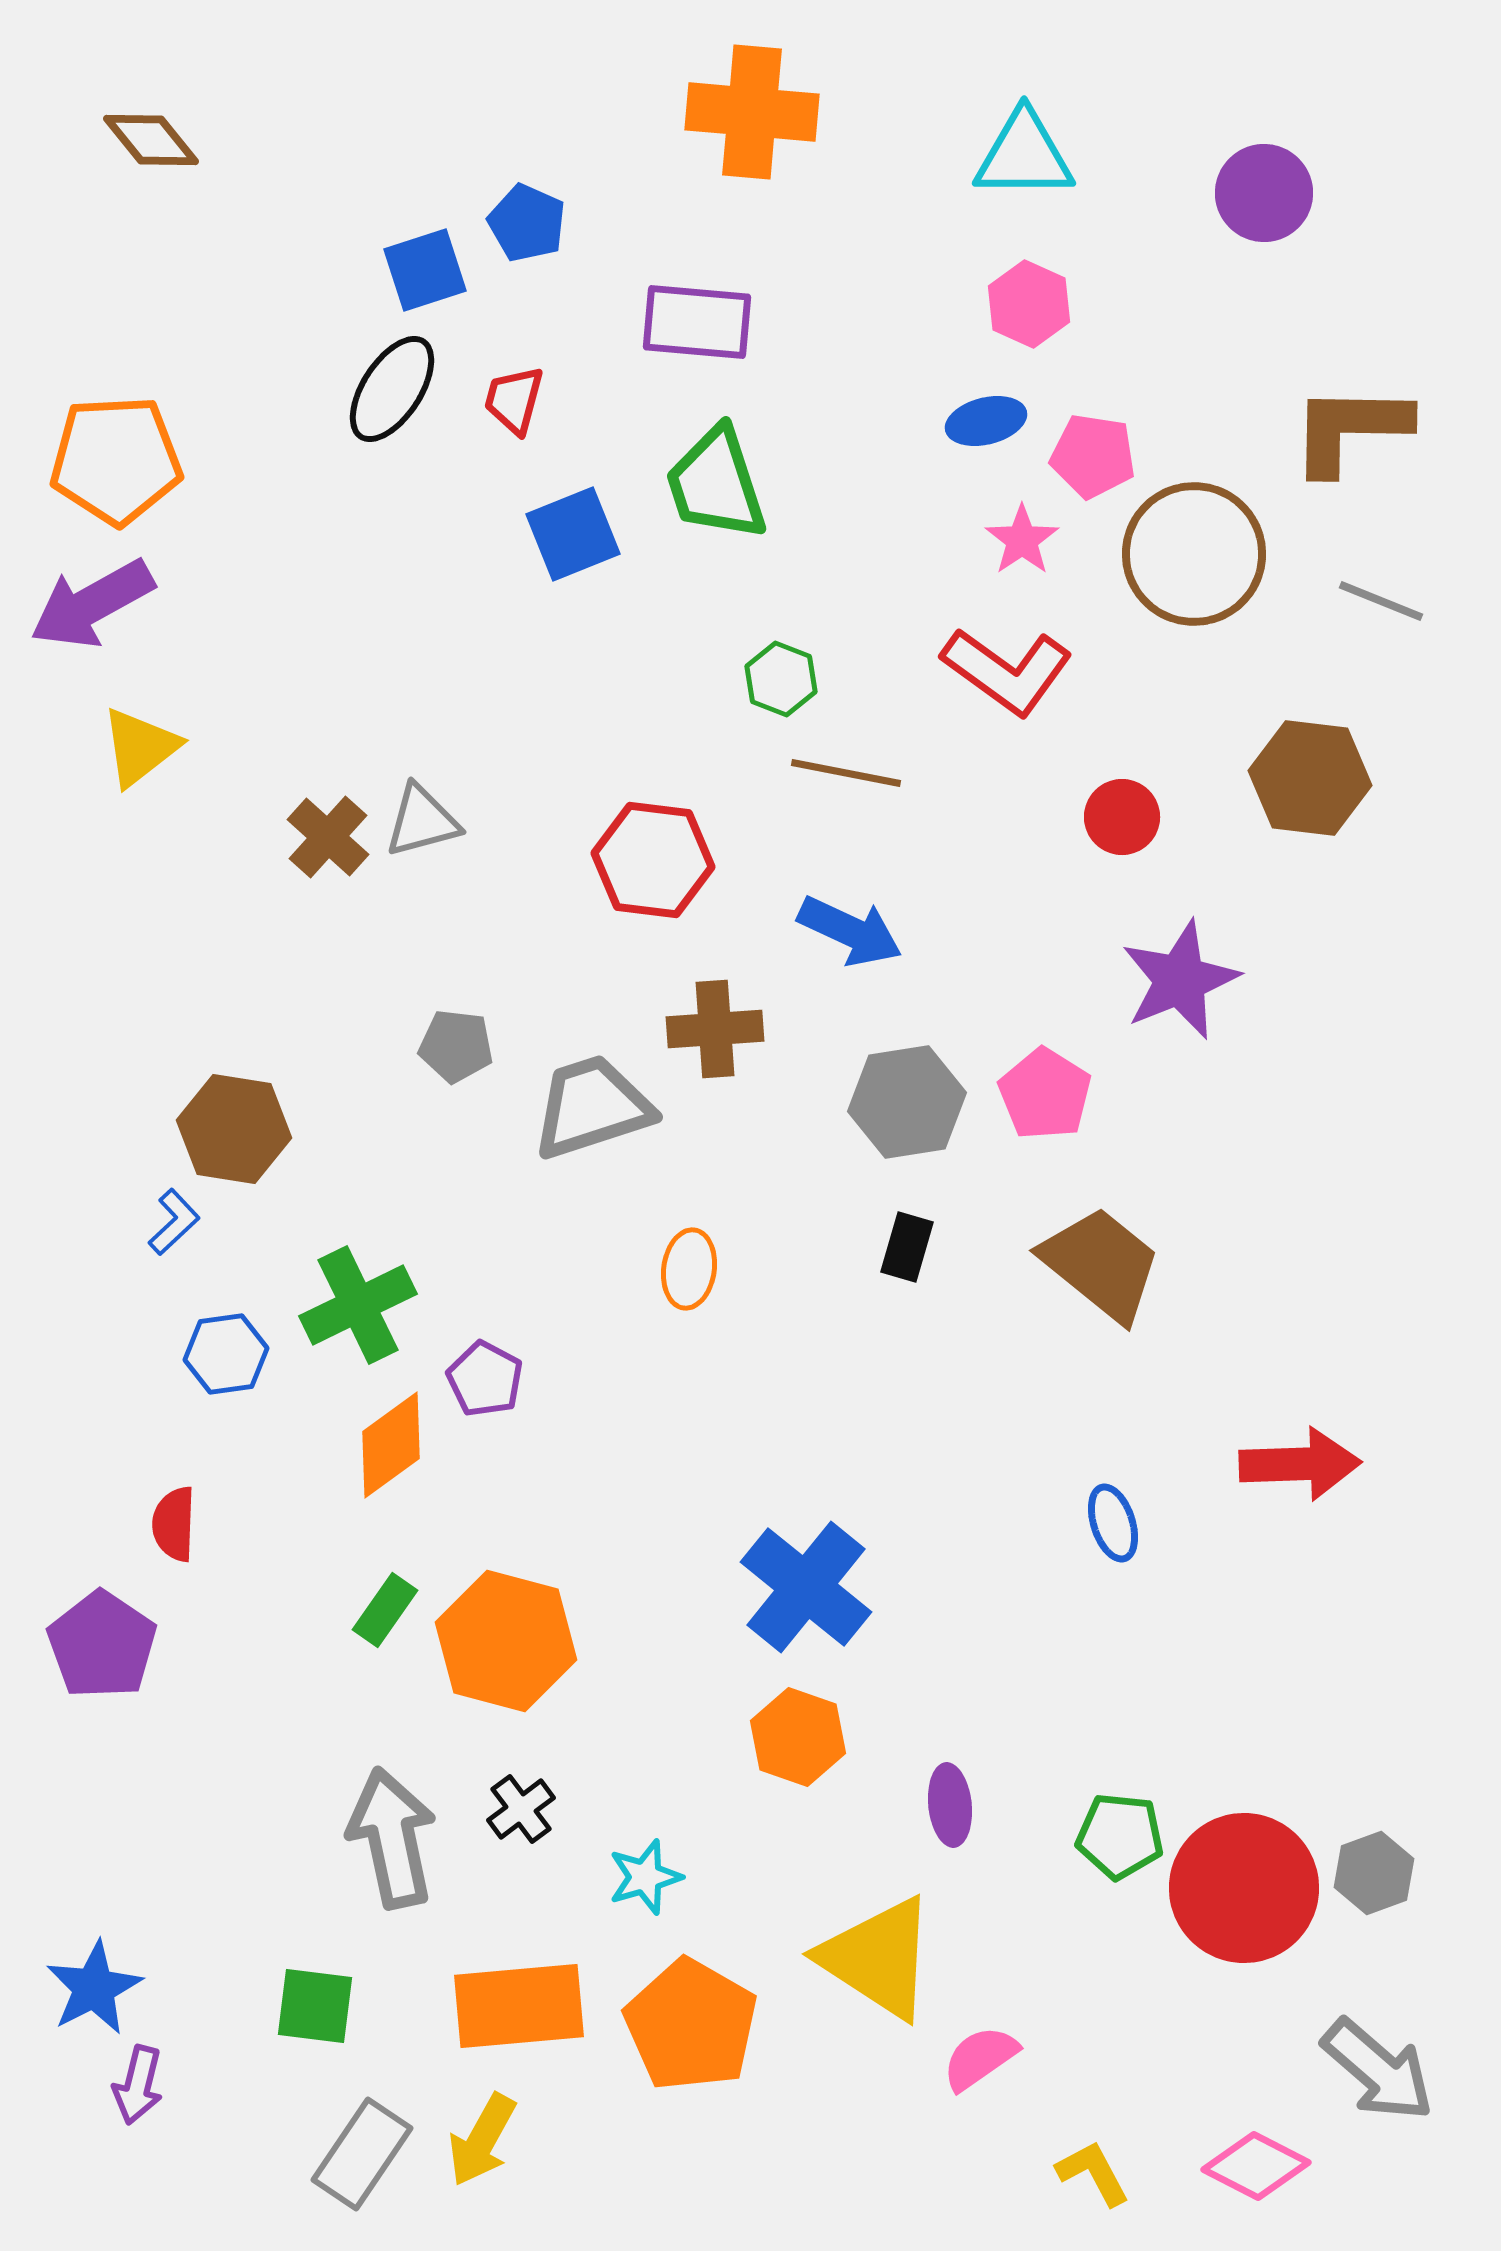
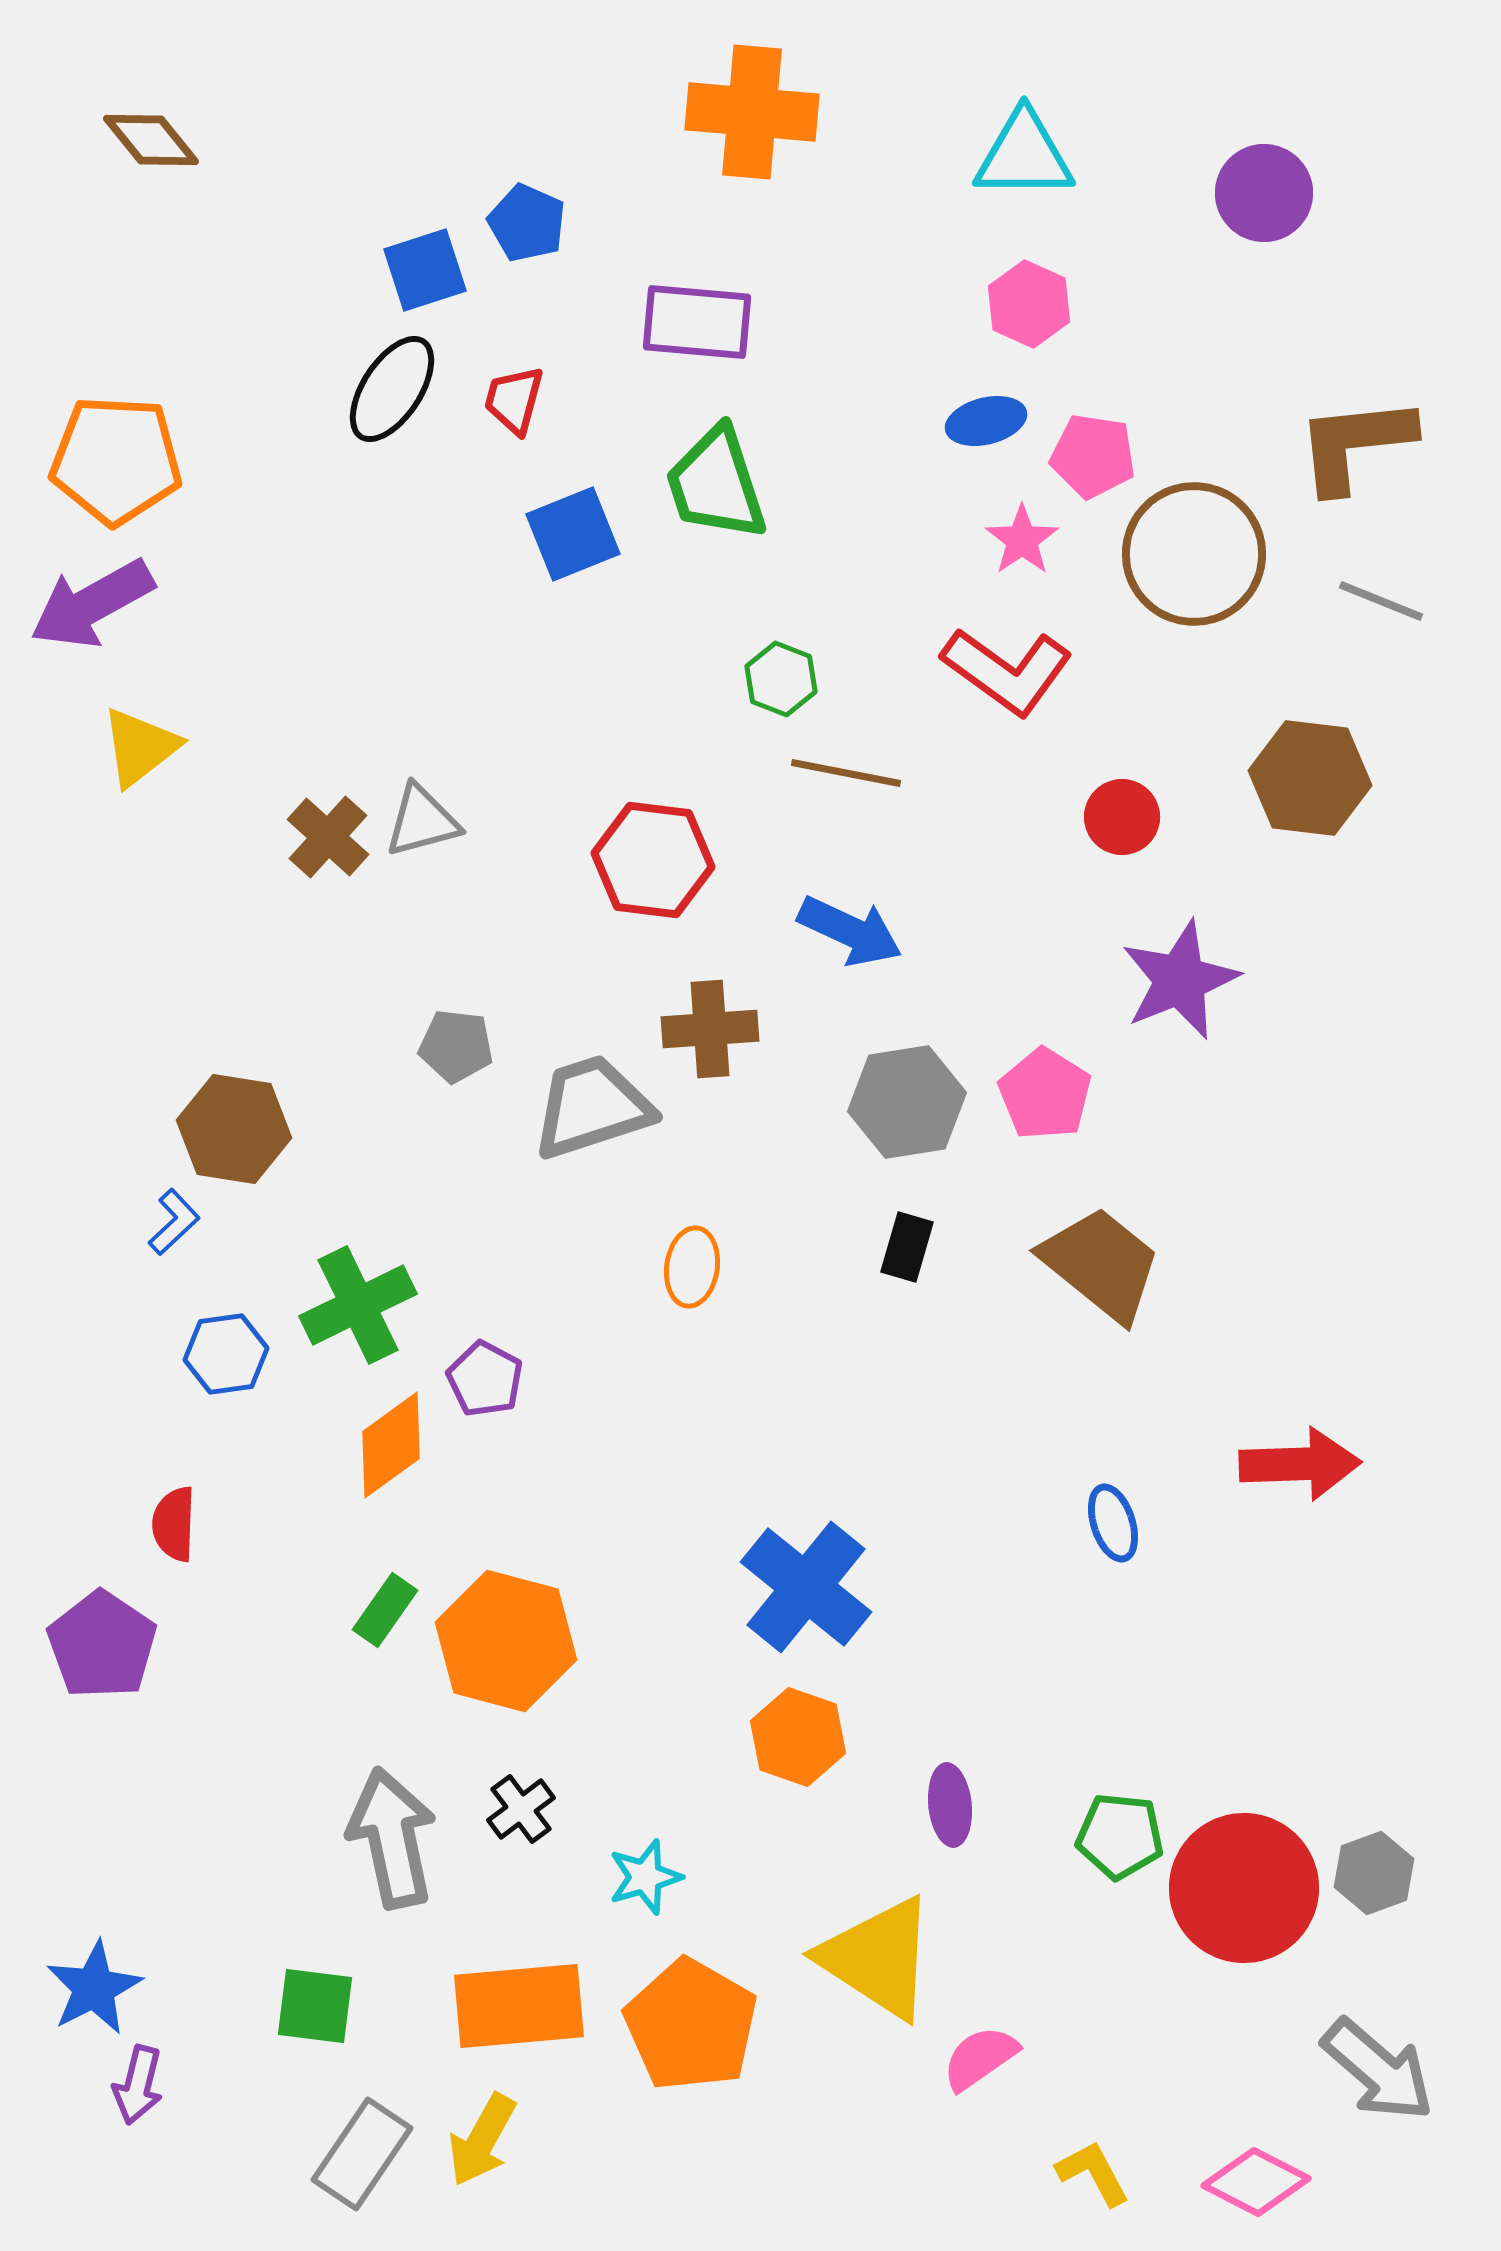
brown L-shape at (1350, 429): moved 5 px right, 15 px down; rotated 7 degrees counterclockwise
orange pentagon at (116, 460): rotated 6 degrees clockwise
brown cross at (715, 1029): moved 5 px left
orange ellipse at (689, 1269): moved 3 px right, 2 px up
pink diamond at (1256, 2166): moved 16 px down
